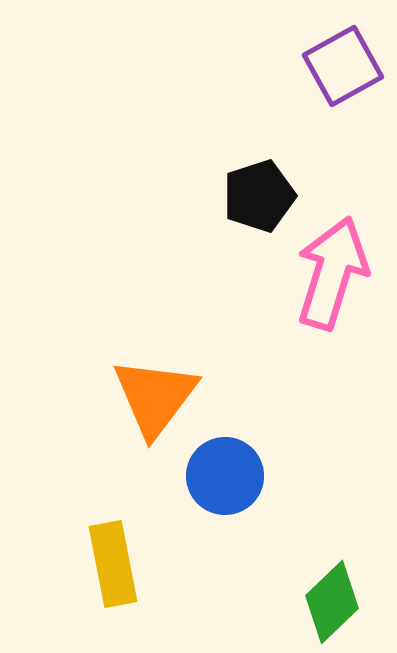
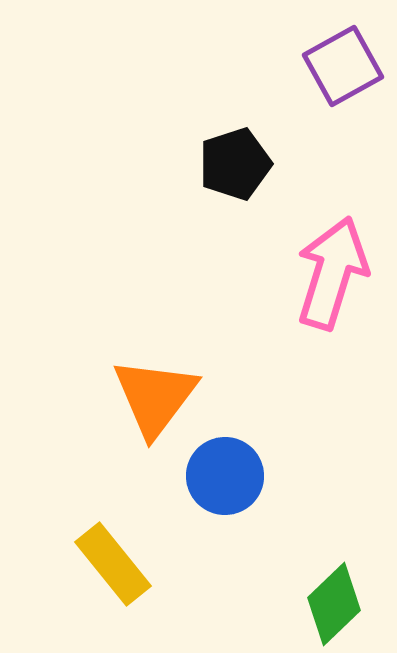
black pentagon: moved 24 px left, 32 px up
yellow rectangle: rotated 28 degrees counterclockwise
green diamond: moved 2 px right, 2 px down
